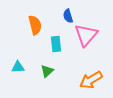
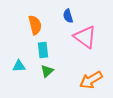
pink triangle: moved 1 px left, 2 px down; rotated 35 degrees counterclockwise
cyan rectangle: moved 13 px left, 6 px down
cyan triangle: moved 1 px right, 1 px up
